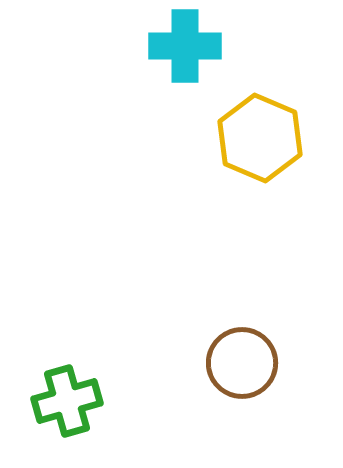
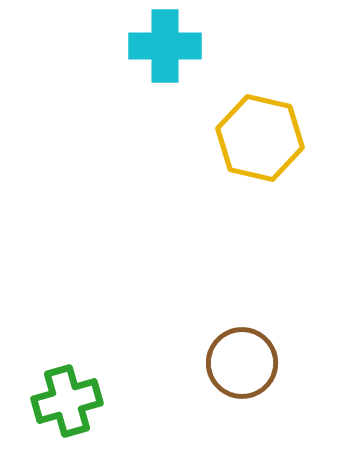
cyan cross: moved 20 px left
yellow hexagon: rotated 10 degrees counterclockwise
